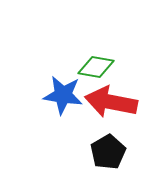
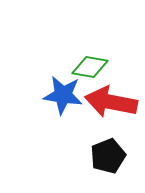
green diamond: moved 6 px left
black pentagon: moved 4 px down; rotated 8 degrees clockwise
